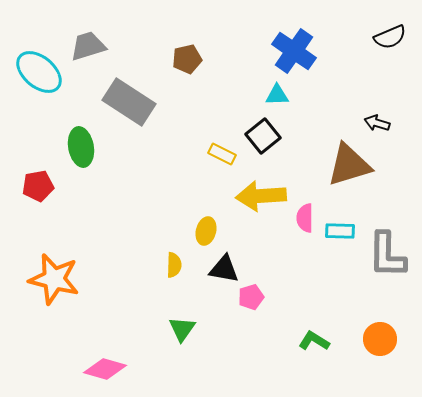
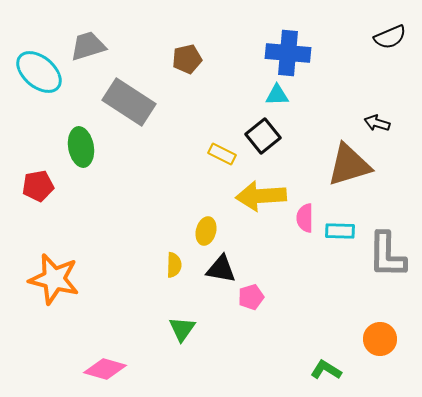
blue cross: moved 6 px left, 2 px down; rotated 30 degrees counterclockwise
black triangle: moved 3 px left
green L-shape: moved 12 px right, 29 px down
